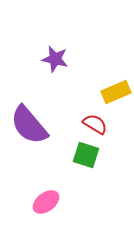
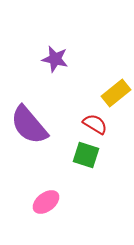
yellow rectangle: moved 1 px down; rotated 16 degrees counterclockwise
